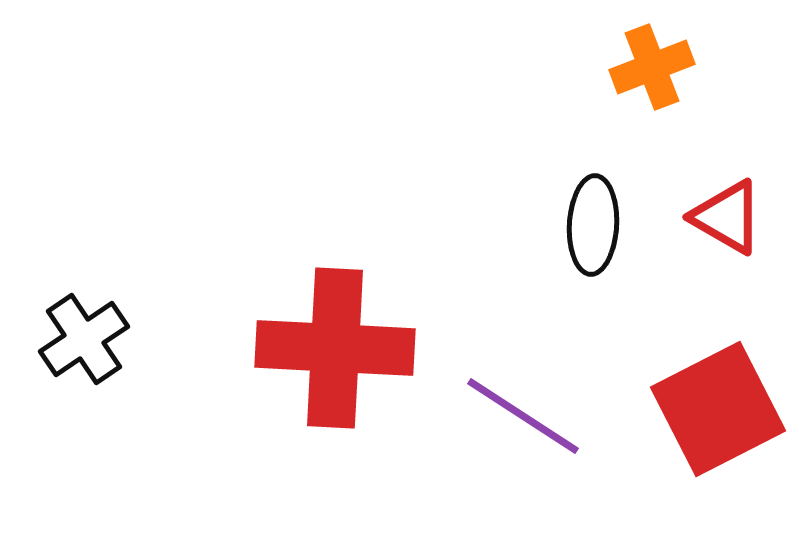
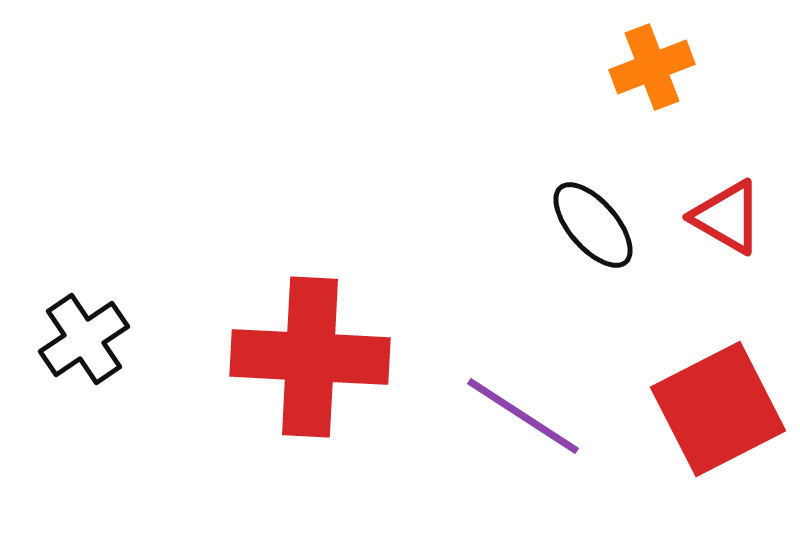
black ellipse: rotated 44 degrees counterclockwise
red cross: moved 25 px left, 9 px down
